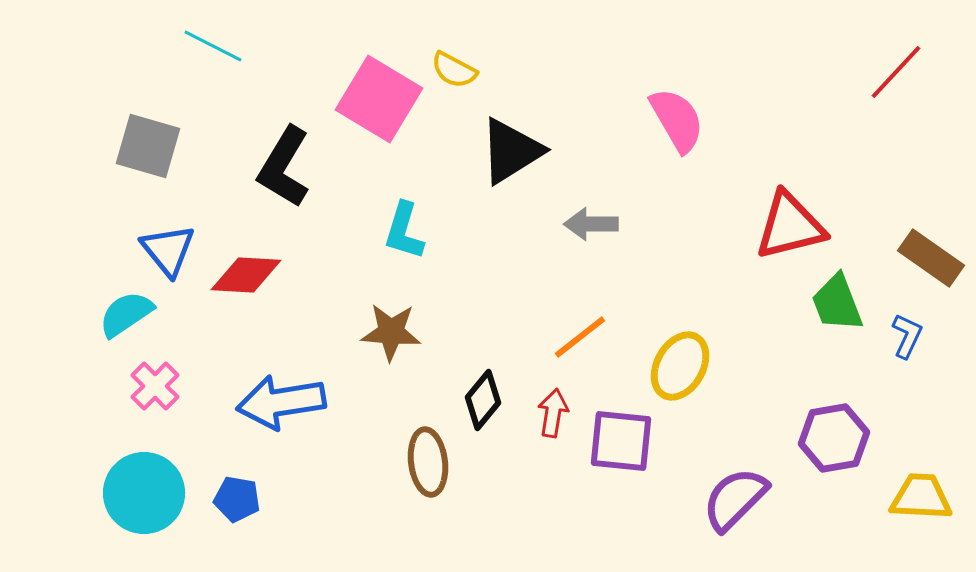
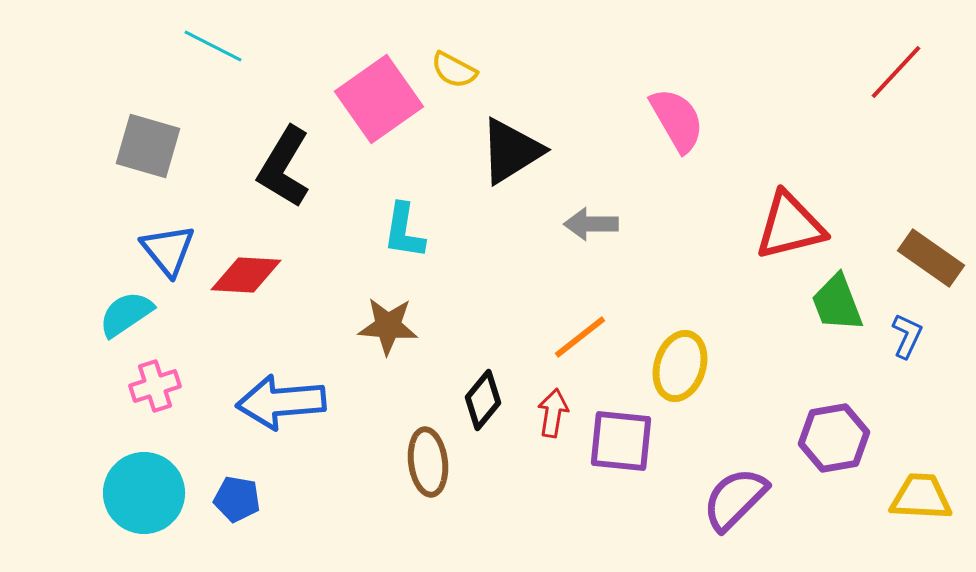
pink square: rotated 24 degrees clockwise
cyan L-shape: rotated 8 degrees counterclockwise
brown star: moved 3 px left, 6 px up
yellow ellipse: rotated 12 degrees counterclockwise
pink cross: rotated 27 degrees clockwise
blue arrow: rotated 4 degrees clockwise
